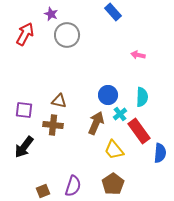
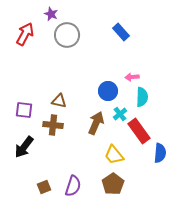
blue rectangle: moved 8 px right, 20 px down
pink arrow: moved 6 px left, 22 px down; rotated 16 degrees counterclockwise
blue circle: moved 4 px up
yellow trapezoid: moved 5 px down
brown square: moved 1 px right, 4 px up
